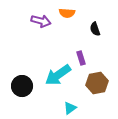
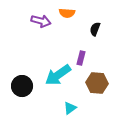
black semicircle: rotated 40 degrees clockwise
purple rectangle: rotated 32 degrees clockwise
brown hexagon: rotated 15 degrees clockwise
